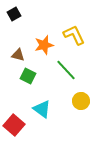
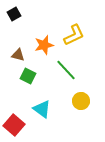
yellow L-shape: rotated 90 degrees clockwise
